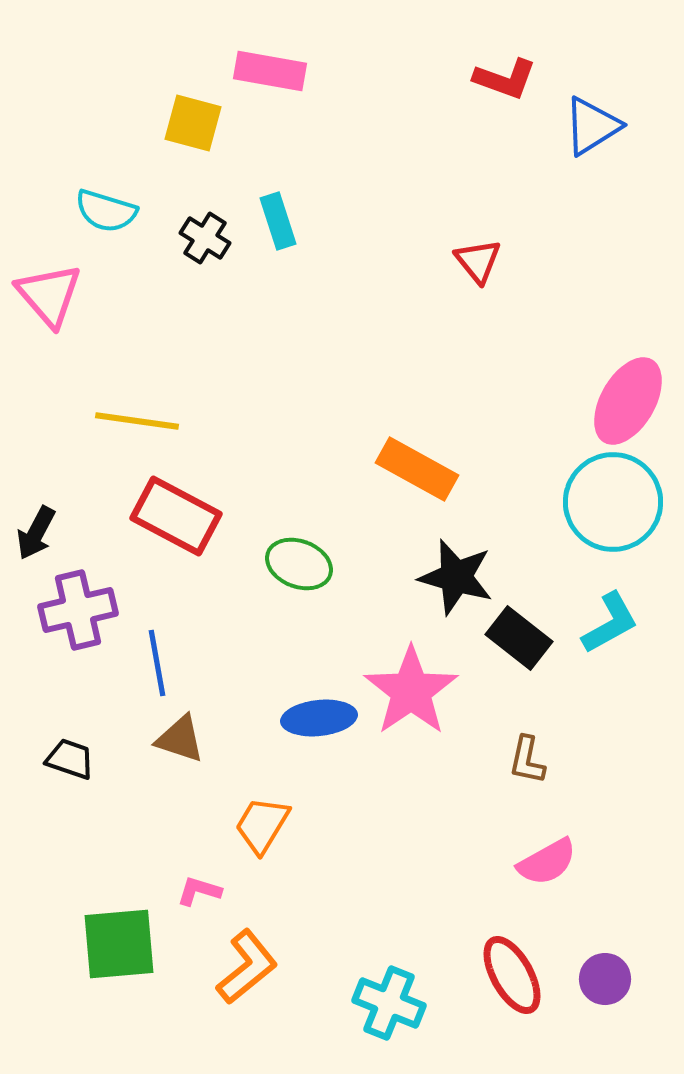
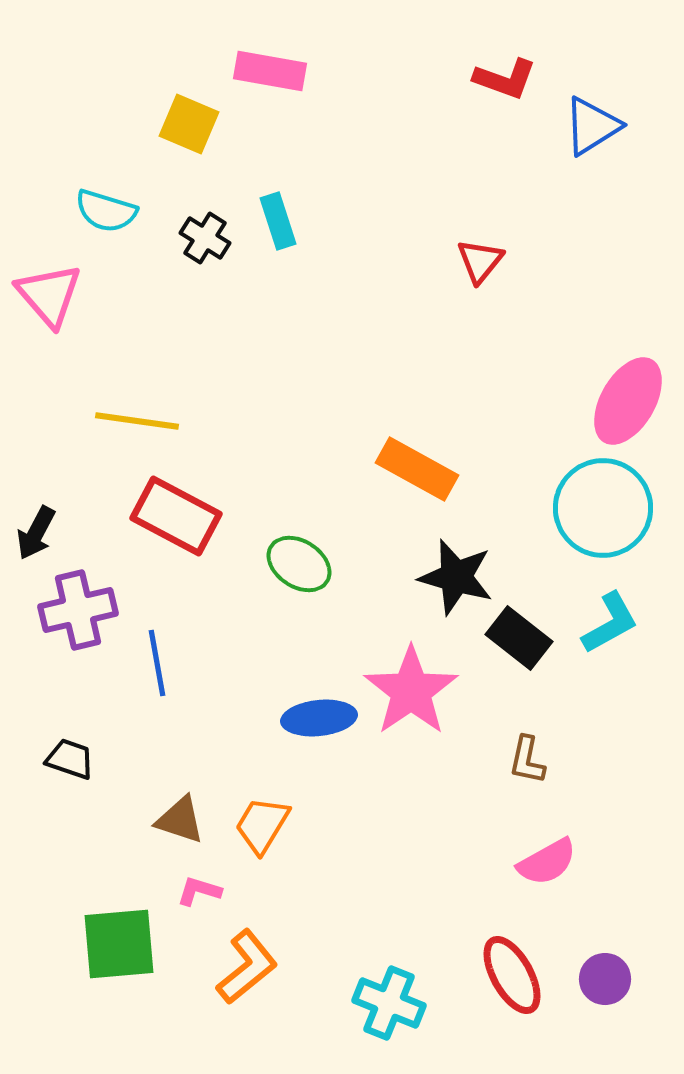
yellow square: moved 4 px left, 1 px down; rotated 8 degrees clockwise
red triangle: moved 2 px right; rotated 18 degrees clockwise
cyan circle: moved 10 px left, 6 px down
green ellipse: rotated 12 degrees clockwise
brown triangle: moved 81 px down
